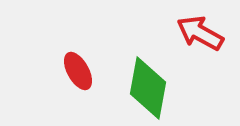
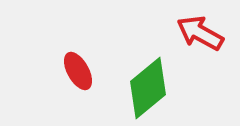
green diamond: rotated 40 degrees clockwise
